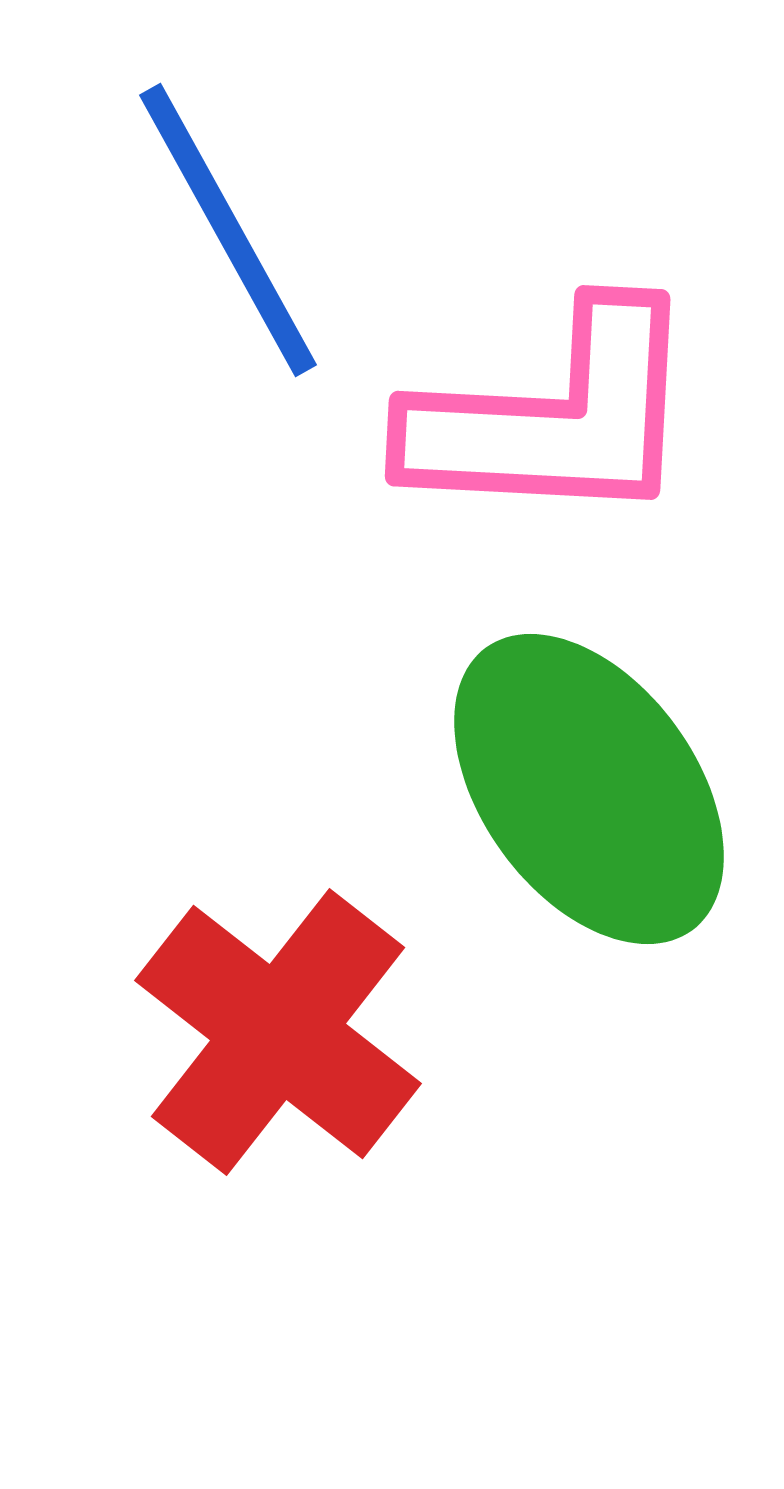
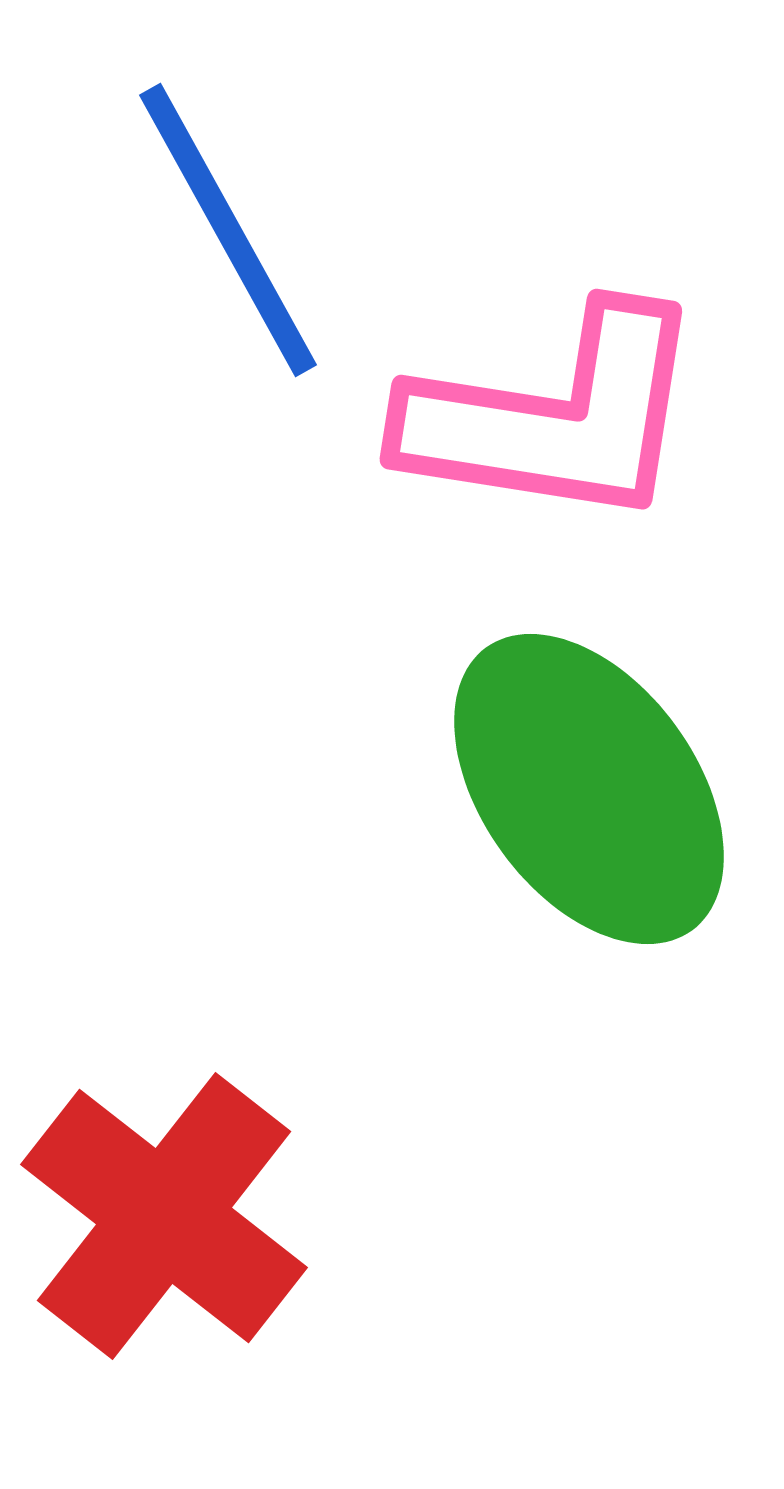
pink L-shape: rotated 6 degrees clockwise
red cross: moved 114 px left, 184 px down
